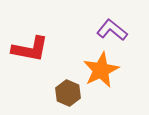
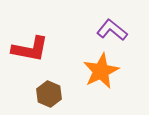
orange star: moved 1 px down
brown hexagon: moved 19 px left, 1 px down
